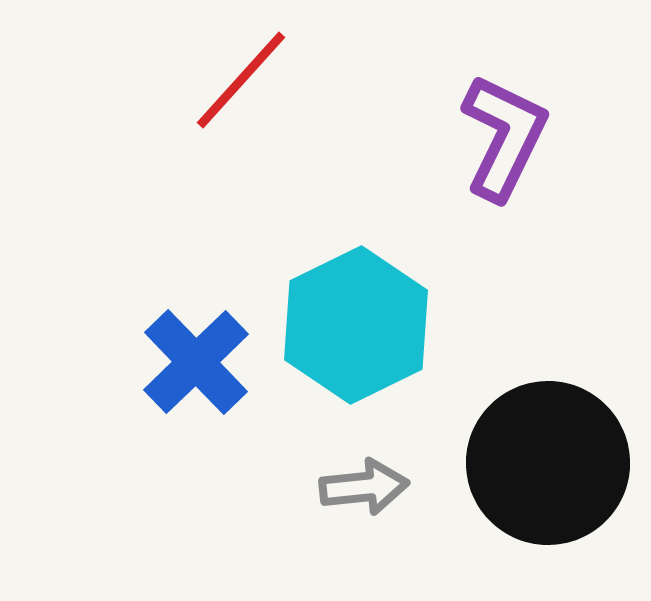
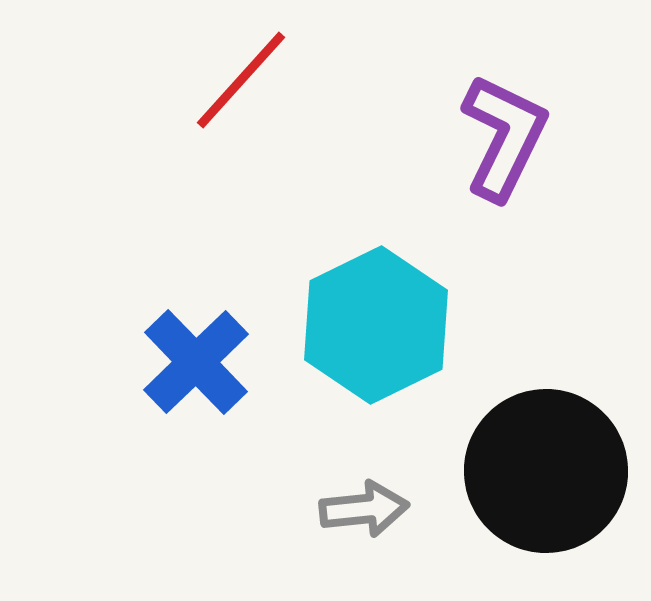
cyan hexagon: moved 20 px right
black circle: moved 2 px left, 8 px down
gray arrow: moved 22 px down
